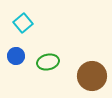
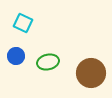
cyan square: rotated 24 degrees counterclockwise
brown circle: moved 1 px left, 3 px up
